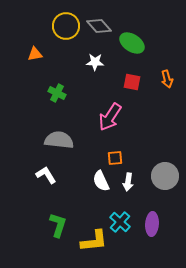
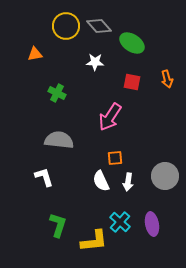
white L-shape: moved 2 px left, 2 px down; rotated 15 degrees clockwise
purple ellipse: rotated 15 degrees counterclockwise
